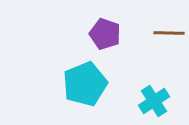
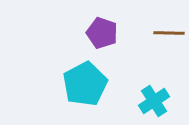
purple pentagon: moved 3 px left, 1 px up
cyan pentagon: rotated 6 degrees counterclockwise
